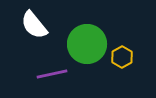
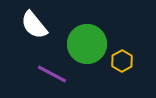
yellow hexagon: moved 4 px down
purple line: rotated 40 degrees clockwise
